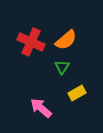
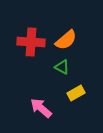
red cross: rotated 20 degrees counterclockwise
green triangle: rotated 35 degrees counterclockwise
yellow rectangle: moved 1 px left
